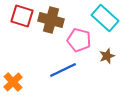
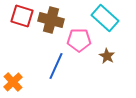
pink pentagon: rotated 15 degrees counterclockwise
brown star: rotated 21 degrees counterclockwise
blue line: moved 7 px left, 4 px up; rotated 40 degrees counterclockwise
